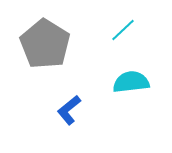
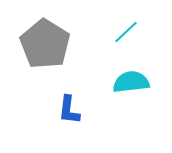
cyan line: moved 3 px right, 2 px down
blue L-shape: rotated 44 degrees counterclockwise
